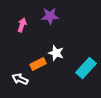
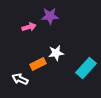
pink arrow: moved 7 px right, 2 px down; rotated 56 degrees clockwise
white star: rotated 28 degrees counterclockwise
